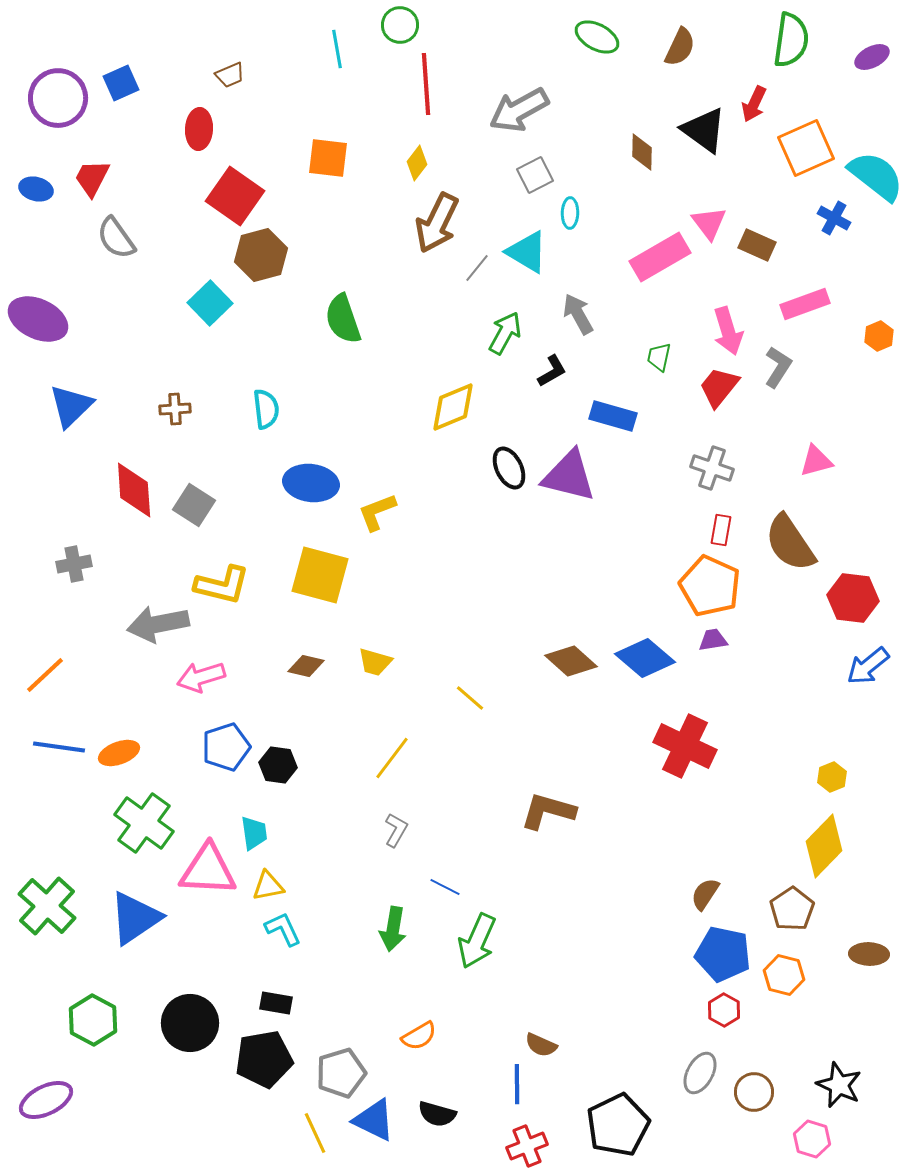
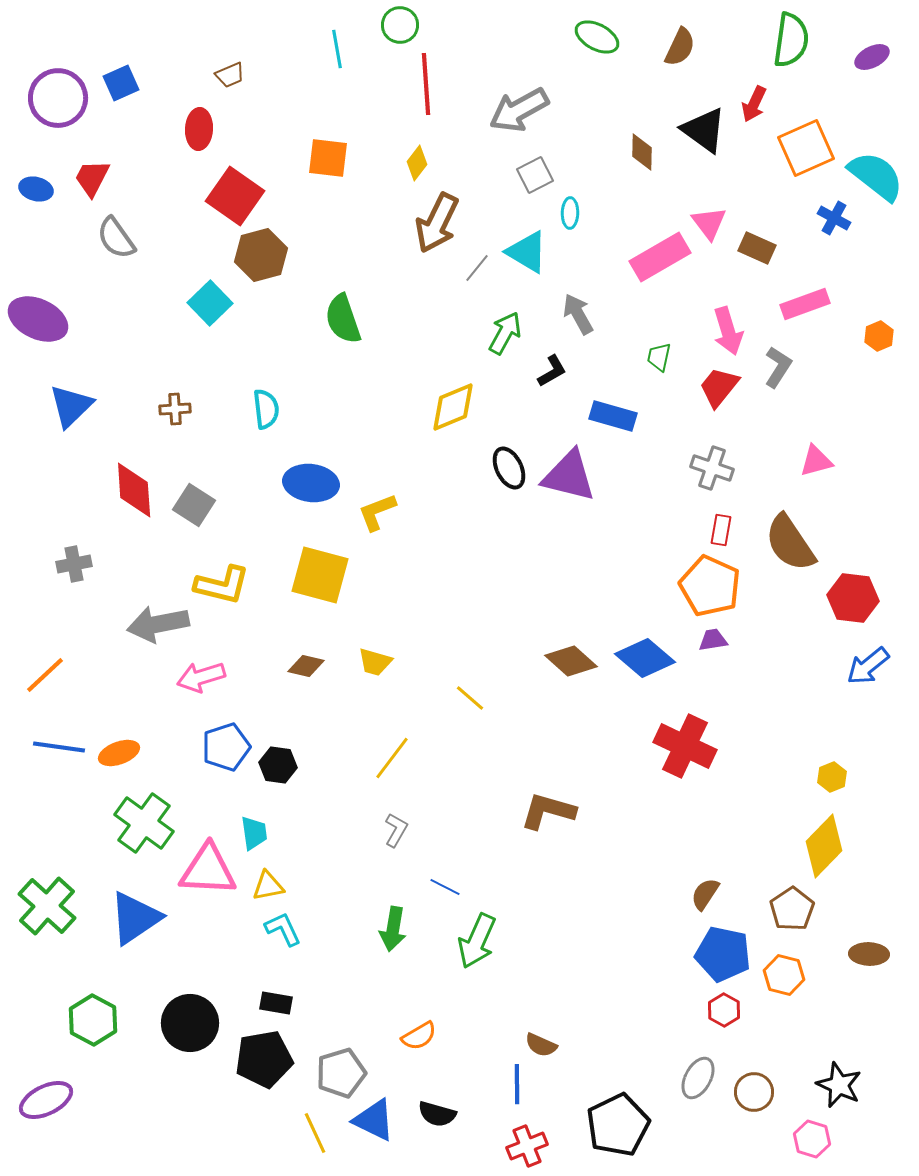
brown rectangle at (757, 245): moved 3 px down
gray ellipse at (700, 1073): moved 2 px left, 5 px down
